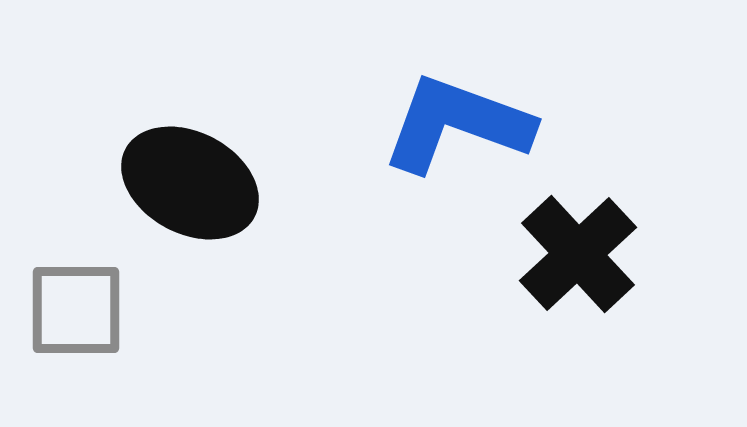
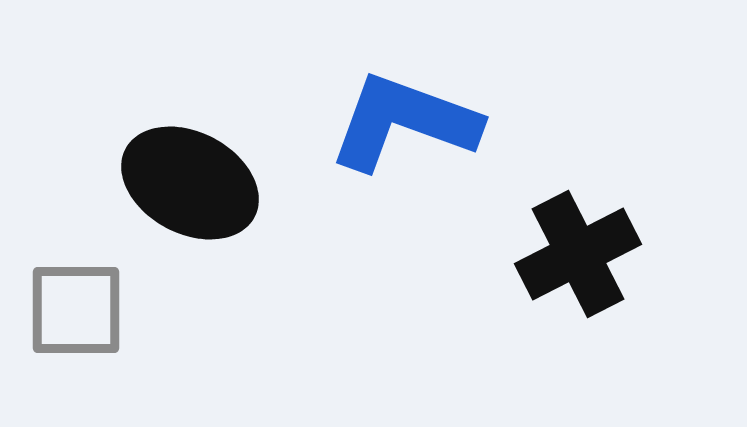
blue L-shape: moved 53 px left, 2 px up
black cross: rotated 16 degrees clockwise
